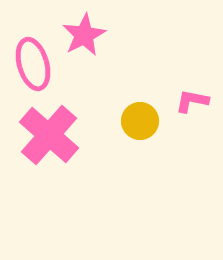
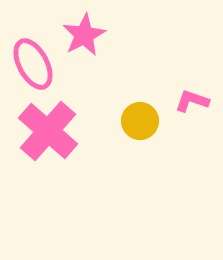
pink ellipse: rotated 12 degrees counterclockwise
pink L-shape: rotated 8 degrees clockwise
pink cross: moved 1 px left, 4 px up
